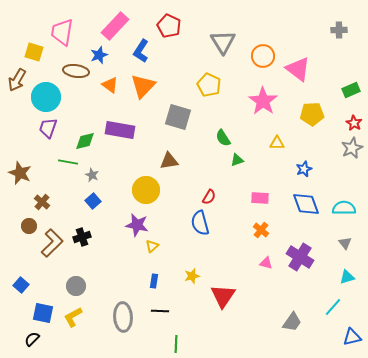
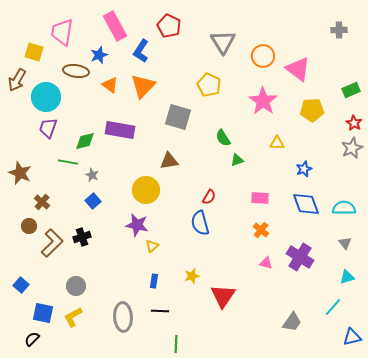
pink rectangle at (115, 26): rotated 72 degrees counterclockwise
yellow pentagon at (312, 114): moved 4 px up
